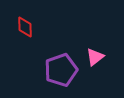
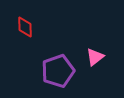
purple pentagon: moved 3 px left, 1 px down
